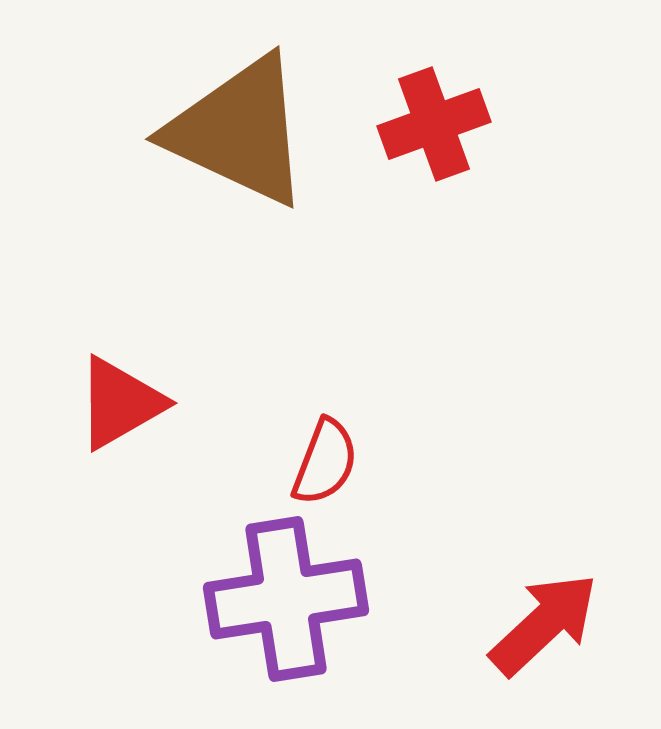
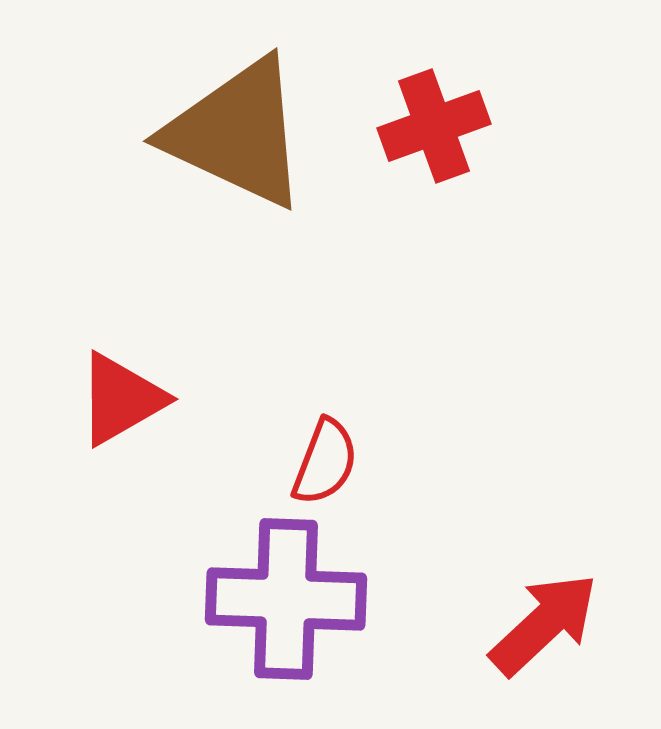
red cross: moved 2 px down
brown triangle: moved 2 px left, 2 px down
red triangle: moved 1 px right, 4 px up
purple cross: rotated 11 degrees clockwise
